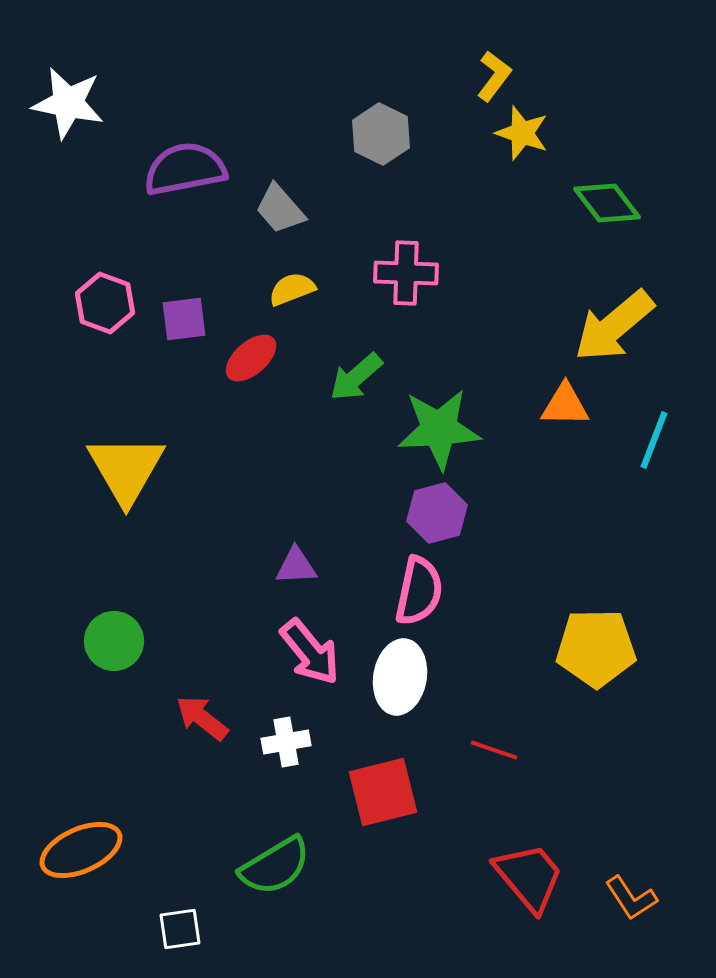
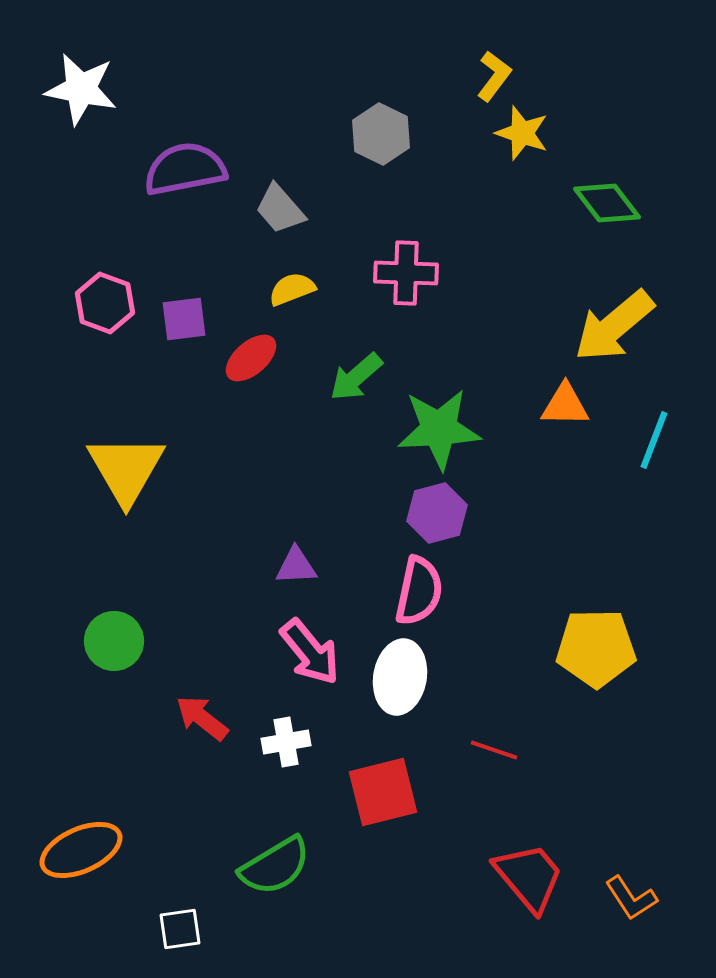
white star: moved 13 px right, 14 px up
